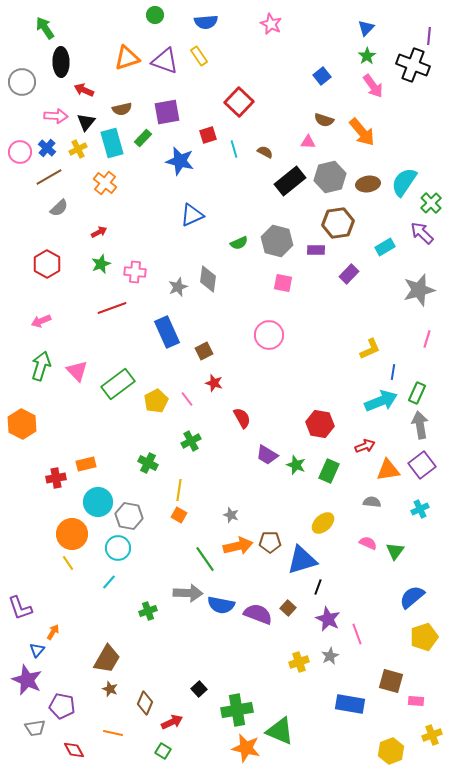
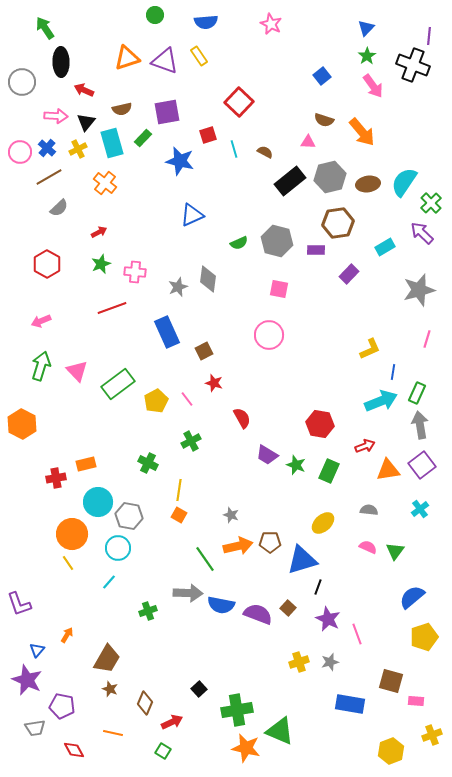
pink square at (283, 283): moved 4 px left, 6 px down
gray semicircle at (372, 502): moved 3 px left, 8 px down
cyan cross at (420, 509): rotated 12 degrees counterclockwise
pink semicircle at (368, 543): moved 4 px down
purple L-shape at (20, 608): moved 1 px left, 4 px up
orange arrow at (53, 632): moved 14 px right, 3 px down
gray star at (330, 656): moved 6 px down; rotated 12 degrees clockwise
